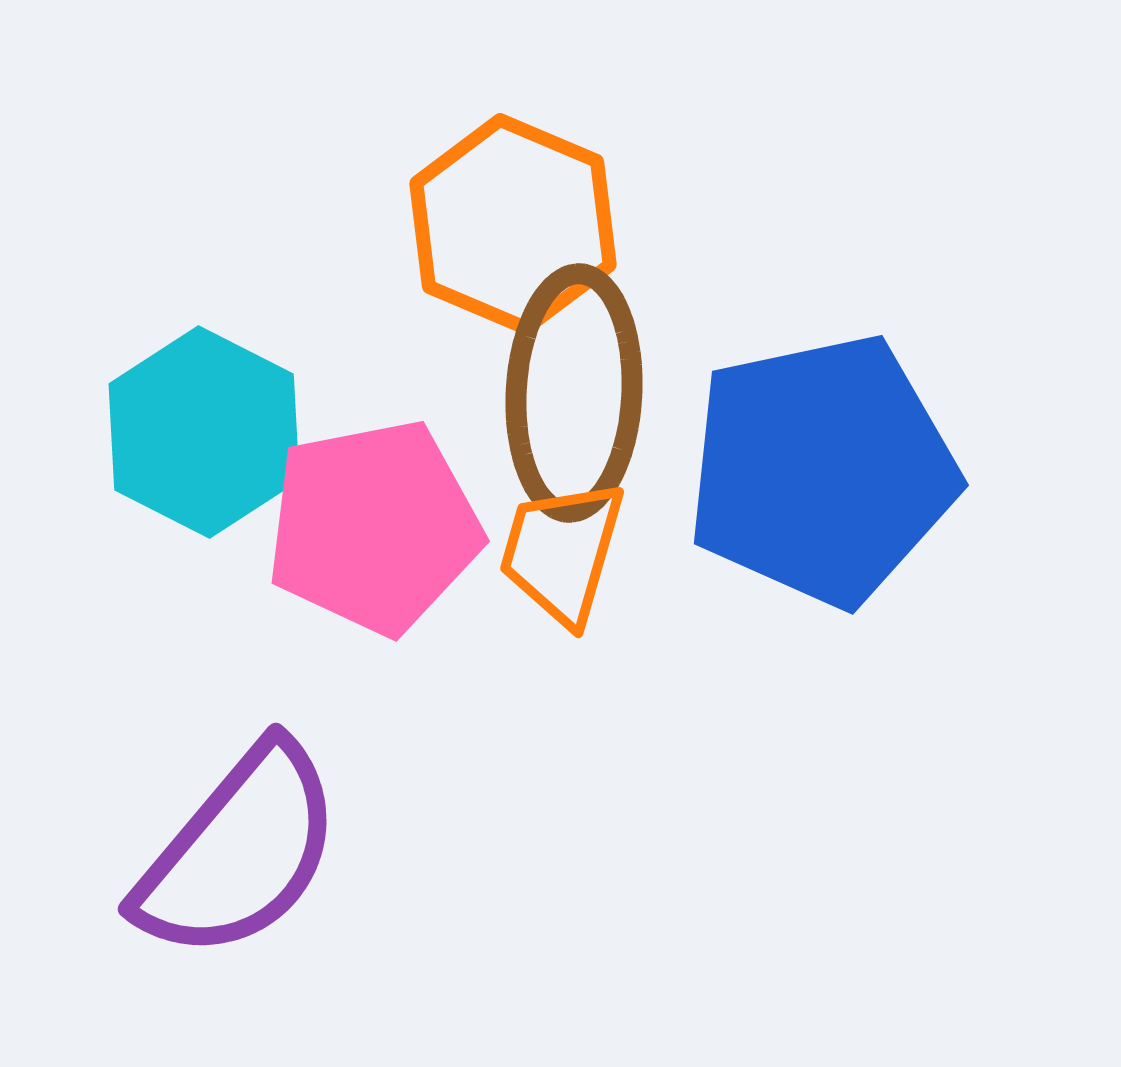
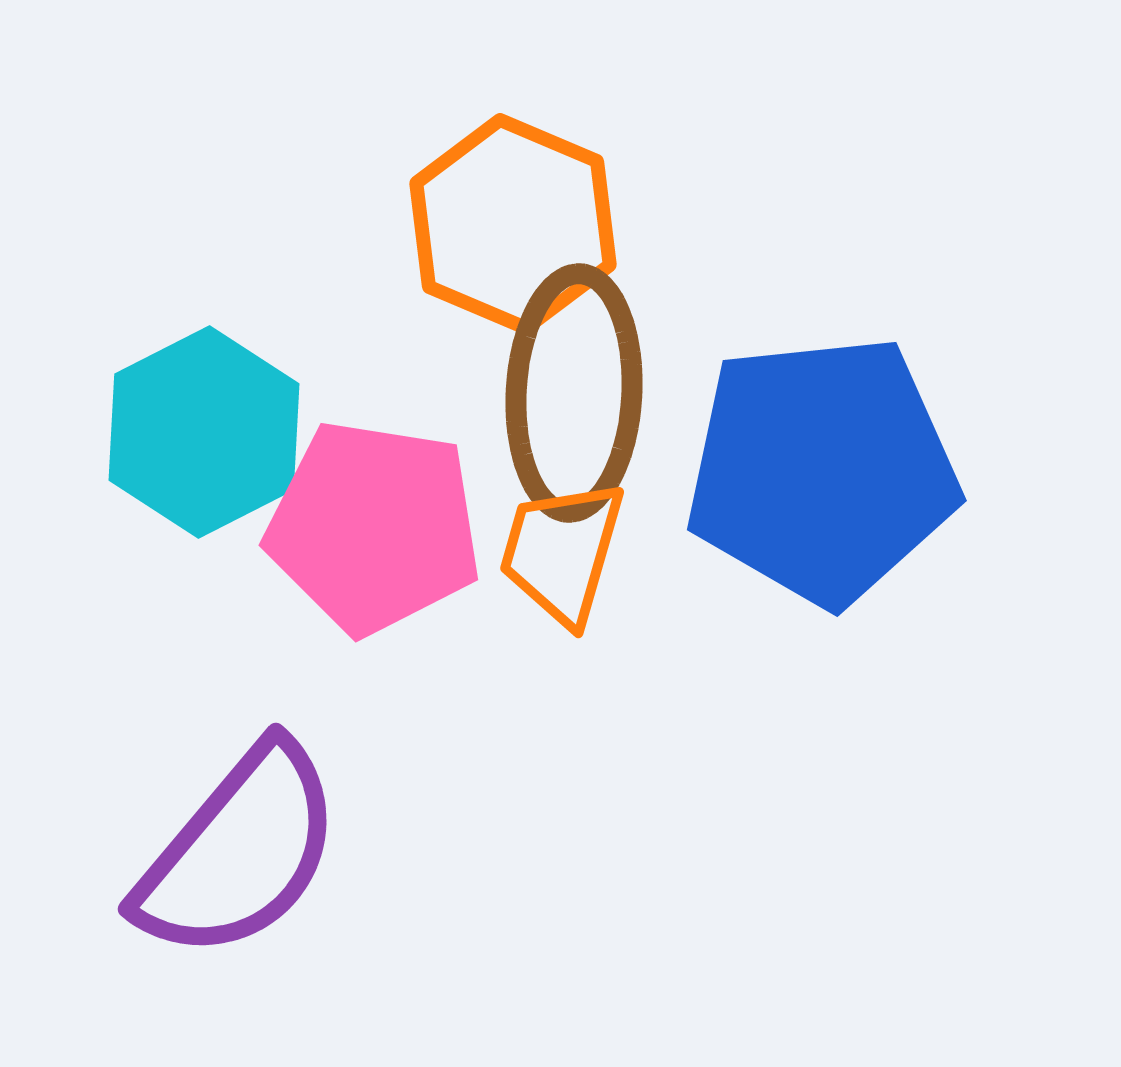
cyan hexagon: rotated 6 degrees clockwise
blue pentagon: rotated 6 degrees clockwise
pink pentagon: rotated 20 degrees clockwise
